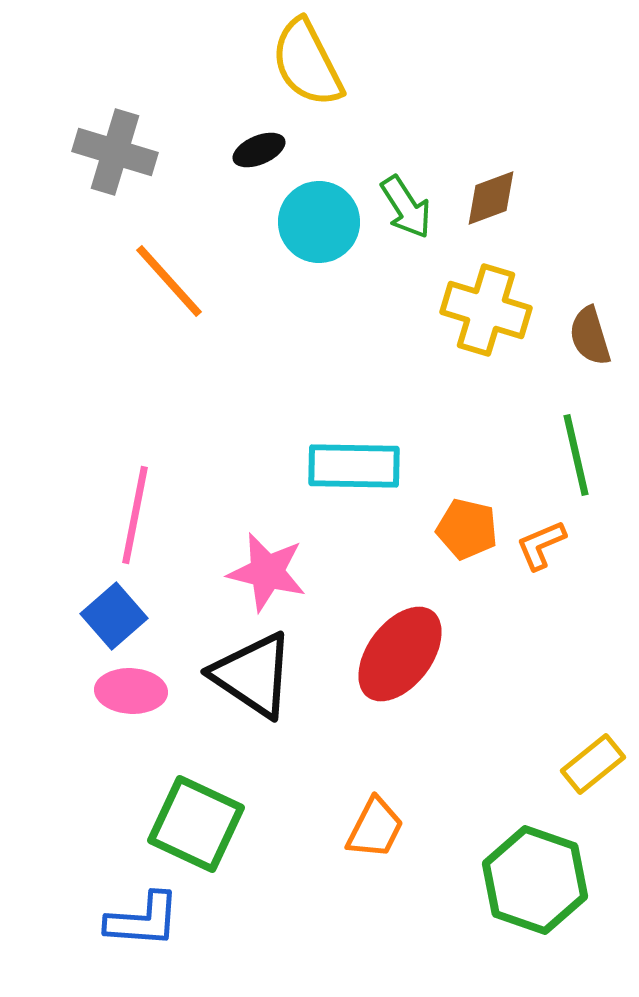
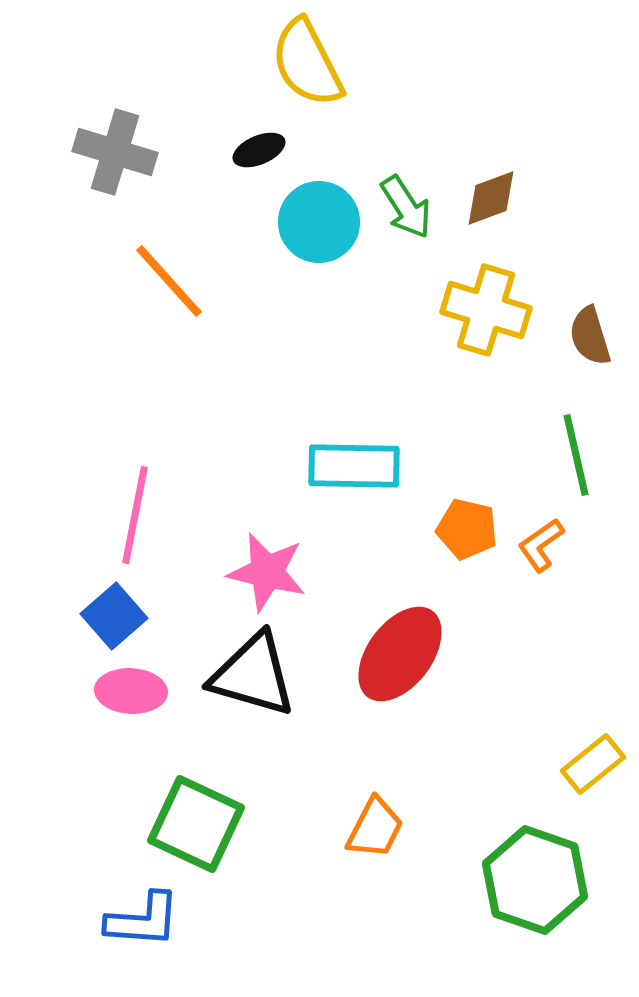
orange L-shape: rotated 12 degrees counterclockwise
black triangle: rotated 18 degrees counterclockwise
